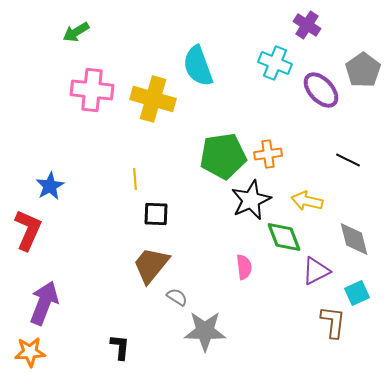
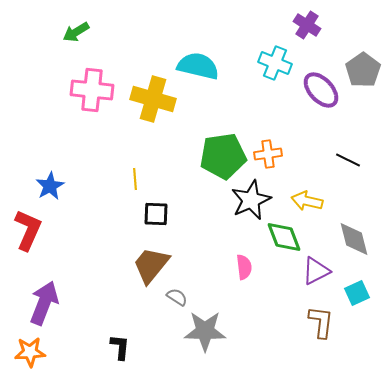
cyan semicircle: rotated 123 degrees clockwise
brown L-shape: moved 12 px left
